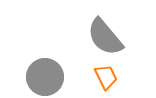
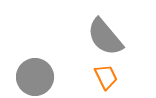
gray circle: moved 10 px left
